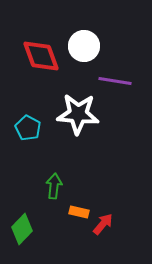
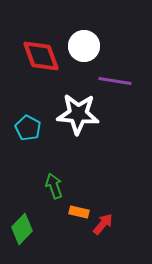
green arrow: rotated 25 degrees counterclockwise
